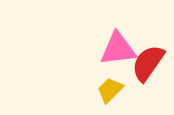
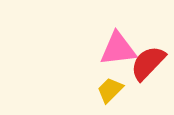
red semicircle: rotated 9 degrees clockwise
